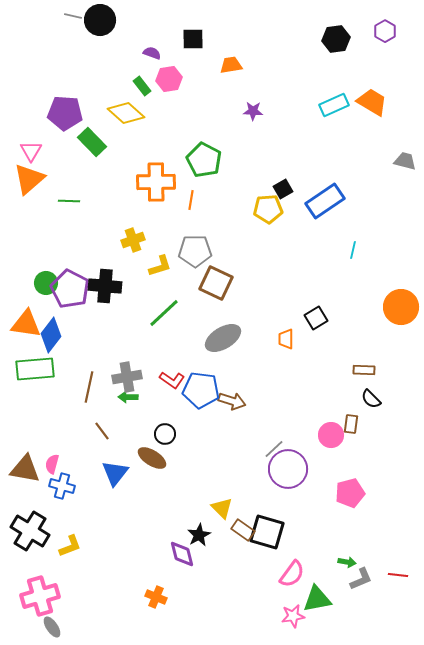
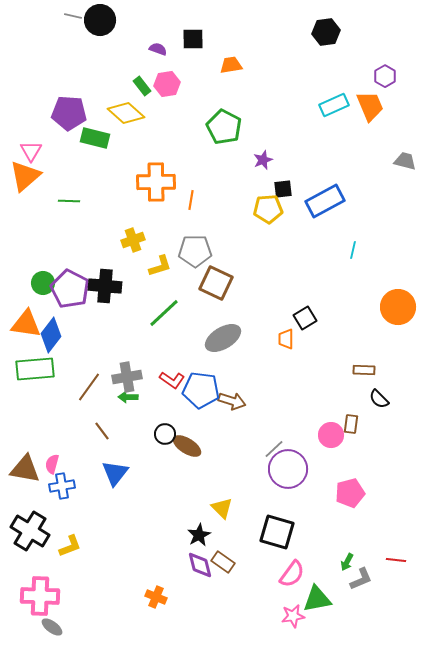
purple hexagon at (385, 31): moved 45 px down
black hexagon at (336, 39): moved 10 px left, 7 px up
purple semicircle at (152, 53): moved 6 px right, 4 px up
pink hexagon at (169, 79): moved 2 px left, 5 px down
orange trapezoid at (372, 102): moved 2 px left, 4 px down; rotated 36 degrees clockwise
purple star at (253, 111): moved 10 px right, 49 px down; rotated 24 degrees counterclockwise
purple pentagon at (65, 113): moved 4 px right
green rectangle at (92, 142): moved 3 px right, 4 px up; rotated 32 degrees counterclockwise
green pentagon at (204, 160): moved 20 px right, 33 px up
orange triangle at (29, 179): moved 4 px left, 3 px up
black square at (283, 189): rotated 24 degrees clockwise
blue rectangle at (325, 201): rotated 6 degrees clockwise
green circle at (46, 283): moved 3 px left
orange circle at (401, 307): moved 3 px left
black square at (316, 318): moved 11 px left
brown line at (89, 387): rotated 24 degrees clockwise
black semicircle at (371, 399): moved 8 px right
brown ellipse at (152, 458): moved 35 px right, 12 px up
blue cross at (62, 486): rotated 25 degrees counterclockwise
brown rectangle at (243, 530): moved 20 px left, 32 px down
black square at (267, 532): moved 10 px right
purple diamond at (182, 554): moved 18 px right, 11 px down
green arrow at (347, 562): rotated 108 degrees clockwise
red line at (398, 575): moved 2 px left, 15 px up
pink cross at (40, 596): rotated 18 degrees clockwise
gray ellipse at (52, 627): rotated 20 degrees counterclockwise
